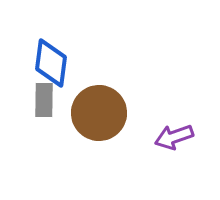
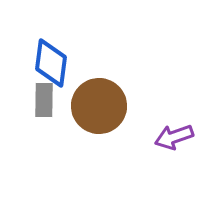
brown circle: moved 7 px up
